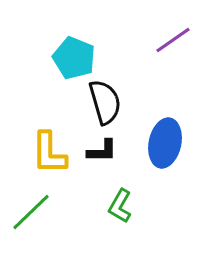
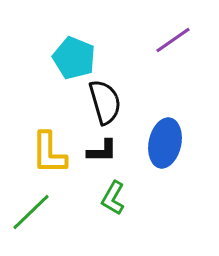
green L-shape: moved 7 px left, 8 px up
